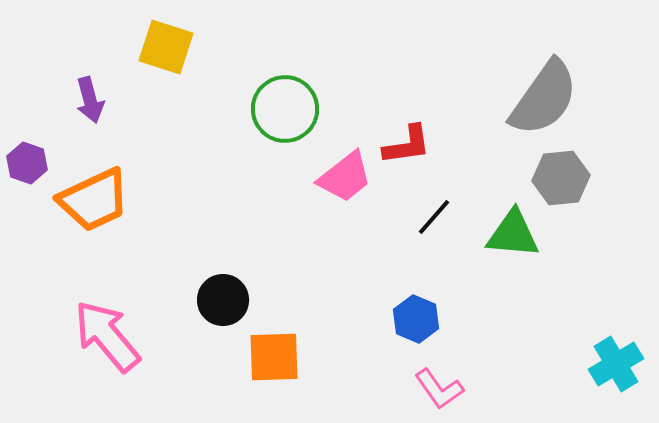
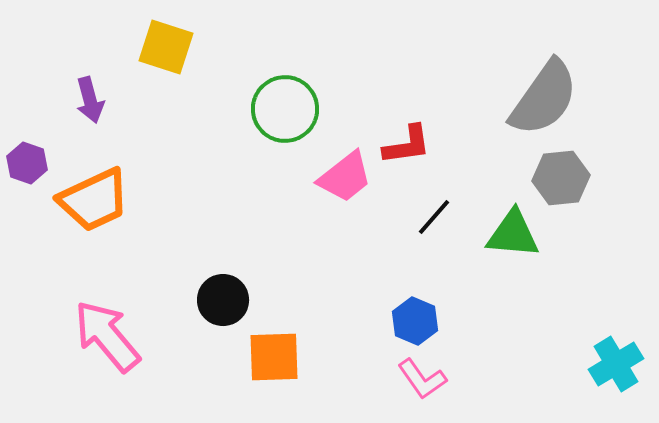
blue hexagon: moved 1 px left, 2 px down
pink L-shape: moved 17 px left, 10 px up
